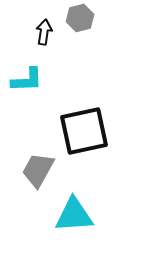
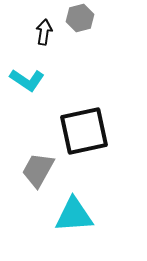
cyan L-shape: rotated 36 degrees clockwise
